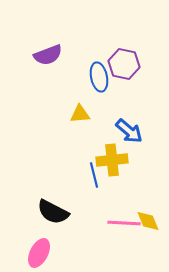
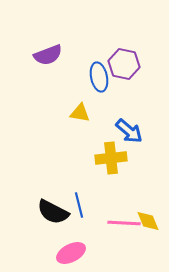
yellow triangle: moved 1 px up; rotated 15 degrees clockwise
yellow cross: moved 1 px left, 2 px up
blue line: moved 15 px left, 30 px down
pink ellipse: moved 32 px right; rotated 36 degrees clockwise
